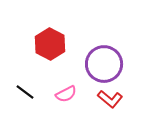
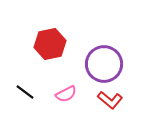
red hexagon: rotated 20 degrees clockwise
red L-shape: moved 1 px down
